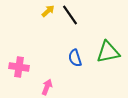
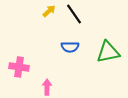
yellow arrow: moved 1 px right
black line: moved 4 px right, 1 px up
blue semicircle: moved 5 px left, 11 px up; rotated 72 degrees counterclockwise
pink arrow: rotated 21 degrees counterclockwise
